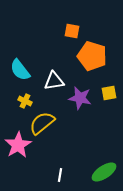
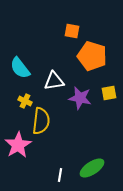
cyan semicircle: moved 2 px up
yellow semicircle: moved 1 px left, 2 px up; rotated 136 degrees clockwise
green ellipse: moved 12 px left, 4 px up
